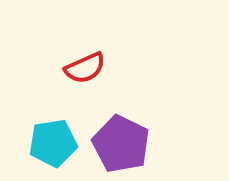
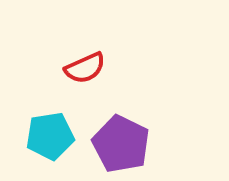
cyan pentagon: moved 3 px left, 7 px up
